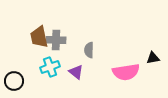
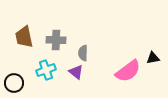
brown trapezoid: moved 15 px left
gray semicircle: moved 6 px left, 3 px down
cyan cross: moved 4 px left, 3 px down
pink semicircle: moved 2 px right, 1 px up; rotated 28 degrees counterclockwise
black circle: moved 2 px down
